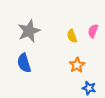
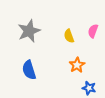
yellow semicircle: moved 3 px left
blue semicircle: moved 5 px right, 7 px down
